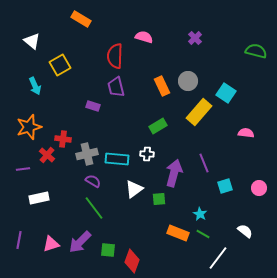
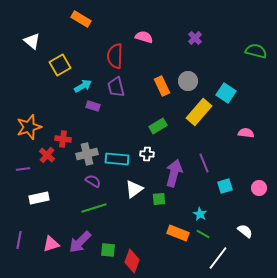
cyan arrow at (35, 86): moved 48 px right; rotated 96 degrees counterclockwise
green line at (94, 208): rotated 70 degrees counterclockwise
